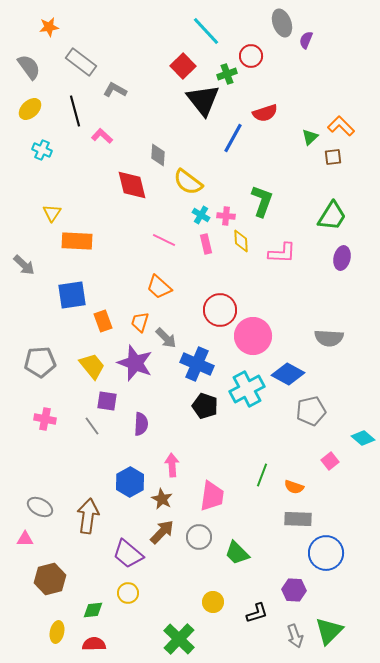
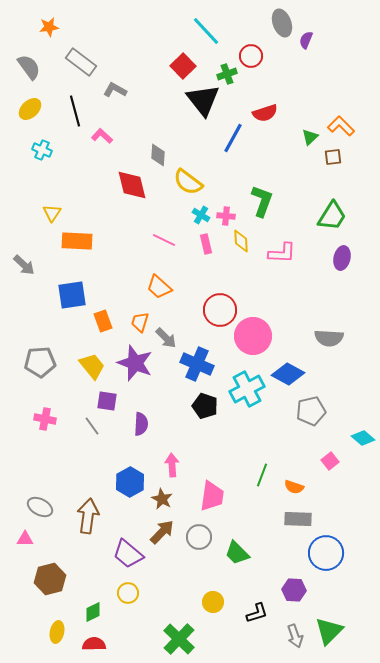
green diamond at (93, 610): moved 2 px down; rotated 20 degrees counterclockwise
